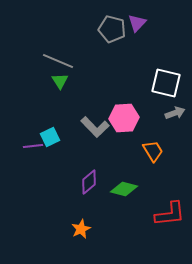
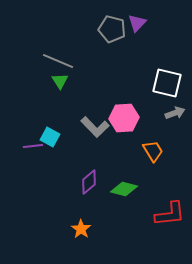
white square: moved 1 px right
cyan square: rotated 36 degrees counterclockwise
orange star: rotated 12 degrees counterclockwise
